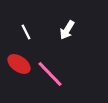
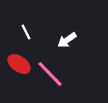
white arrow: moved 10 px down; rotated 24 degrees clockwise
